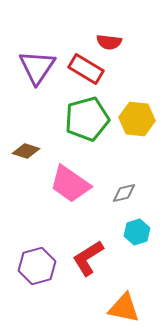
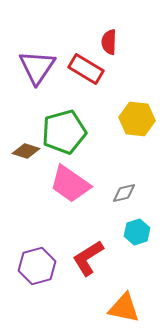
red semicircle: rotated 85 degrees clockwise
green pentagon: moved 23 px left, 13 px down
